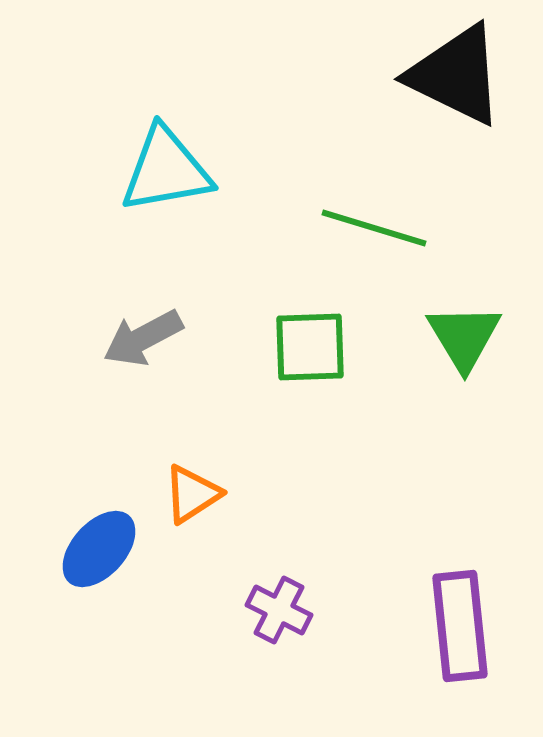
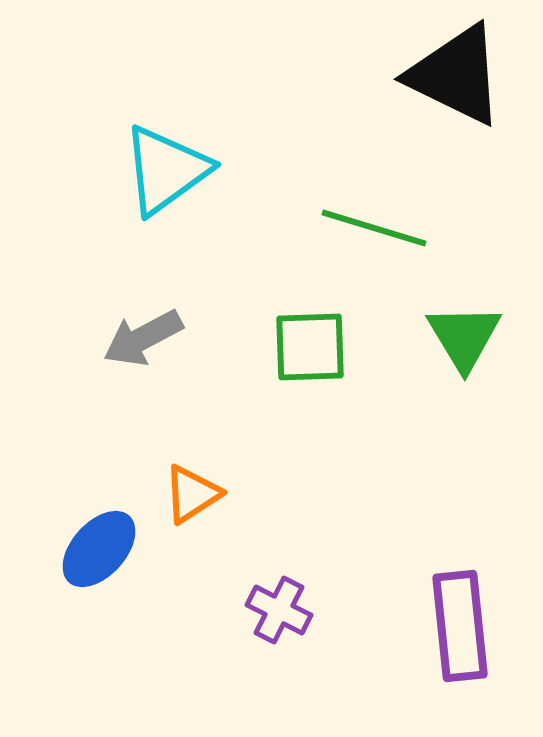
cyan triangle: rotated 26 degrees counterclockwise
